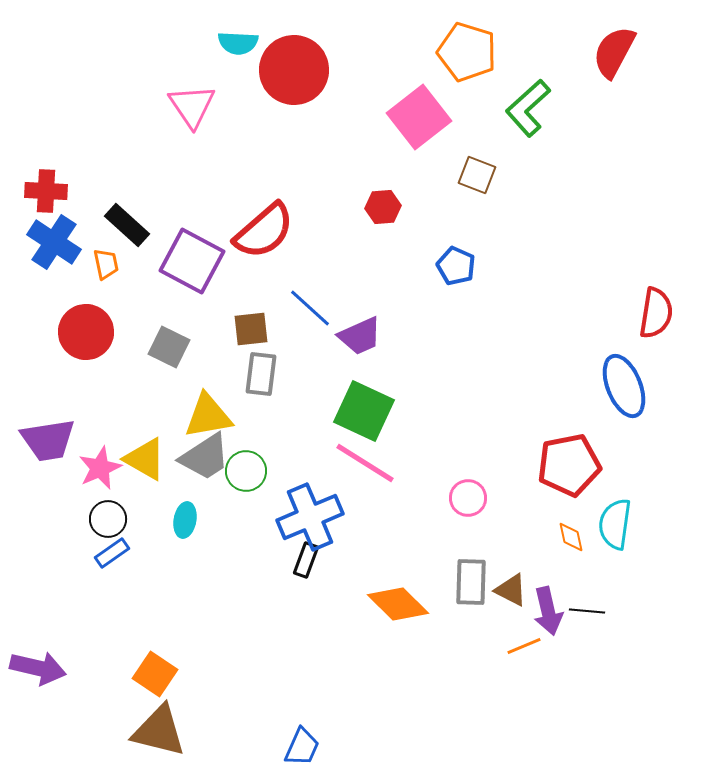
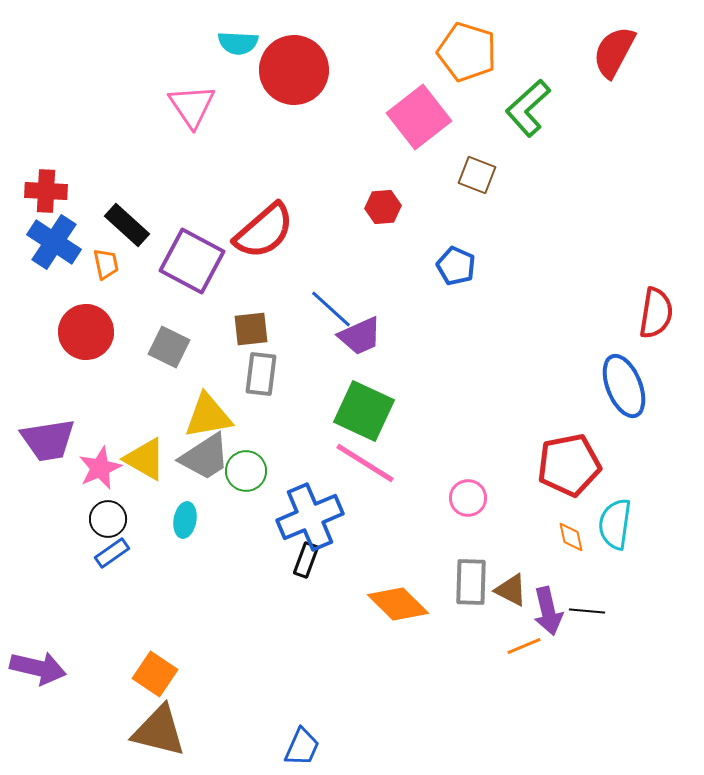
blue line at (310, 308): moved 21 px right, 1 px down
